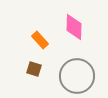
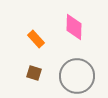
orange rectangle: moved 4 px left, 1 px up
brown square: moved 4 px down
